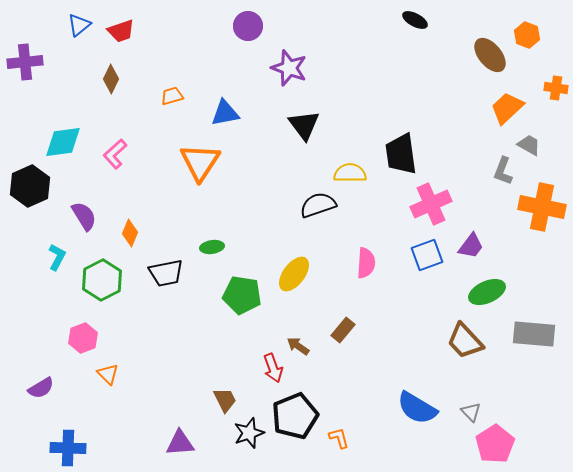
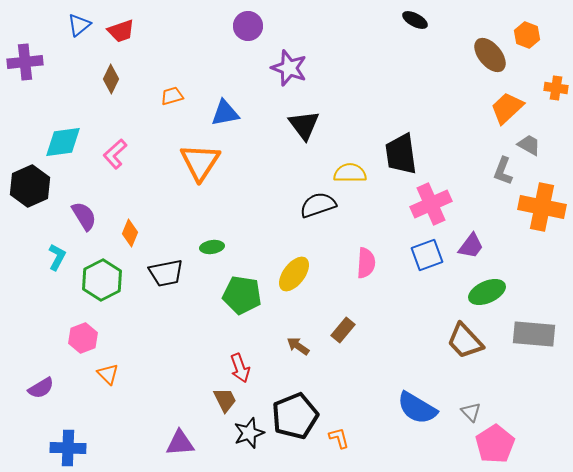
red arrow at (273, 368): moved 33 px left
